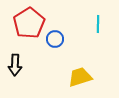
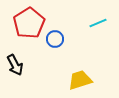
cyan line: moved 1 px up; rotated 66 degrees clockwise
black arrow: rotated 30 degrees counterclockwise
yellow trapezoid: moved 3 px down
